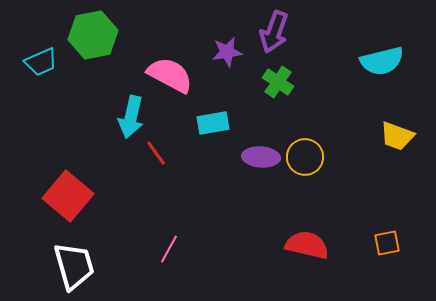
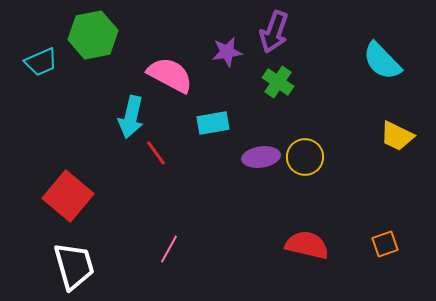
cyan semicircle: rotated 60 degrees clockwise
yellow trapezoid: rotated 6 degrees clockwise
purple ellipse: rotated 12 degrees counterclockwise
orange square: moved 2 px left, 1 px down; rotated 8 degrees counterclockwise
